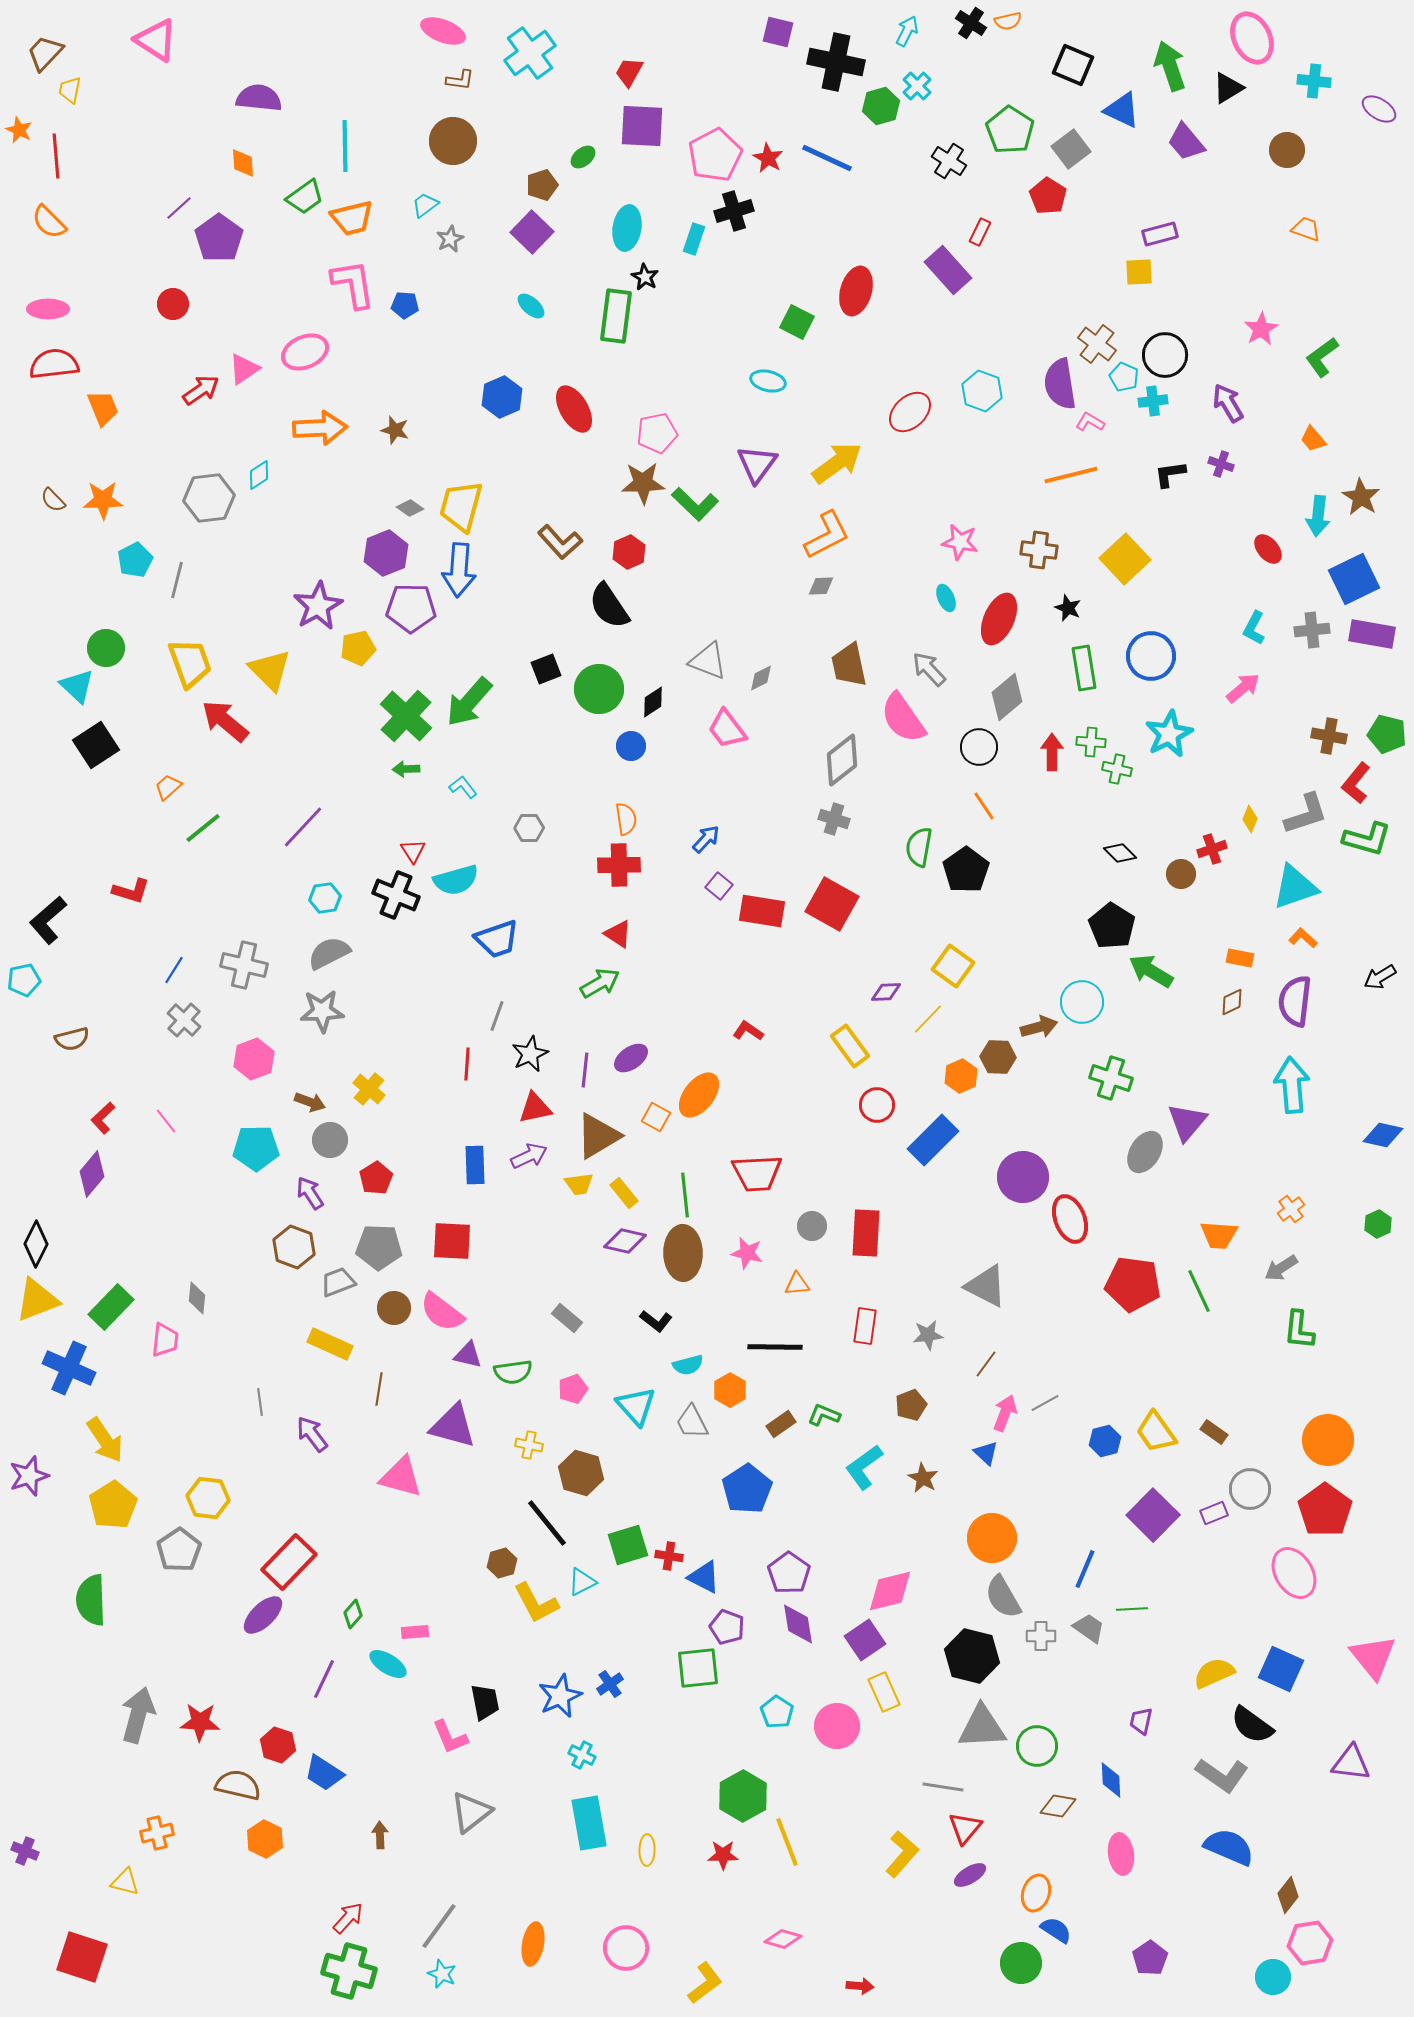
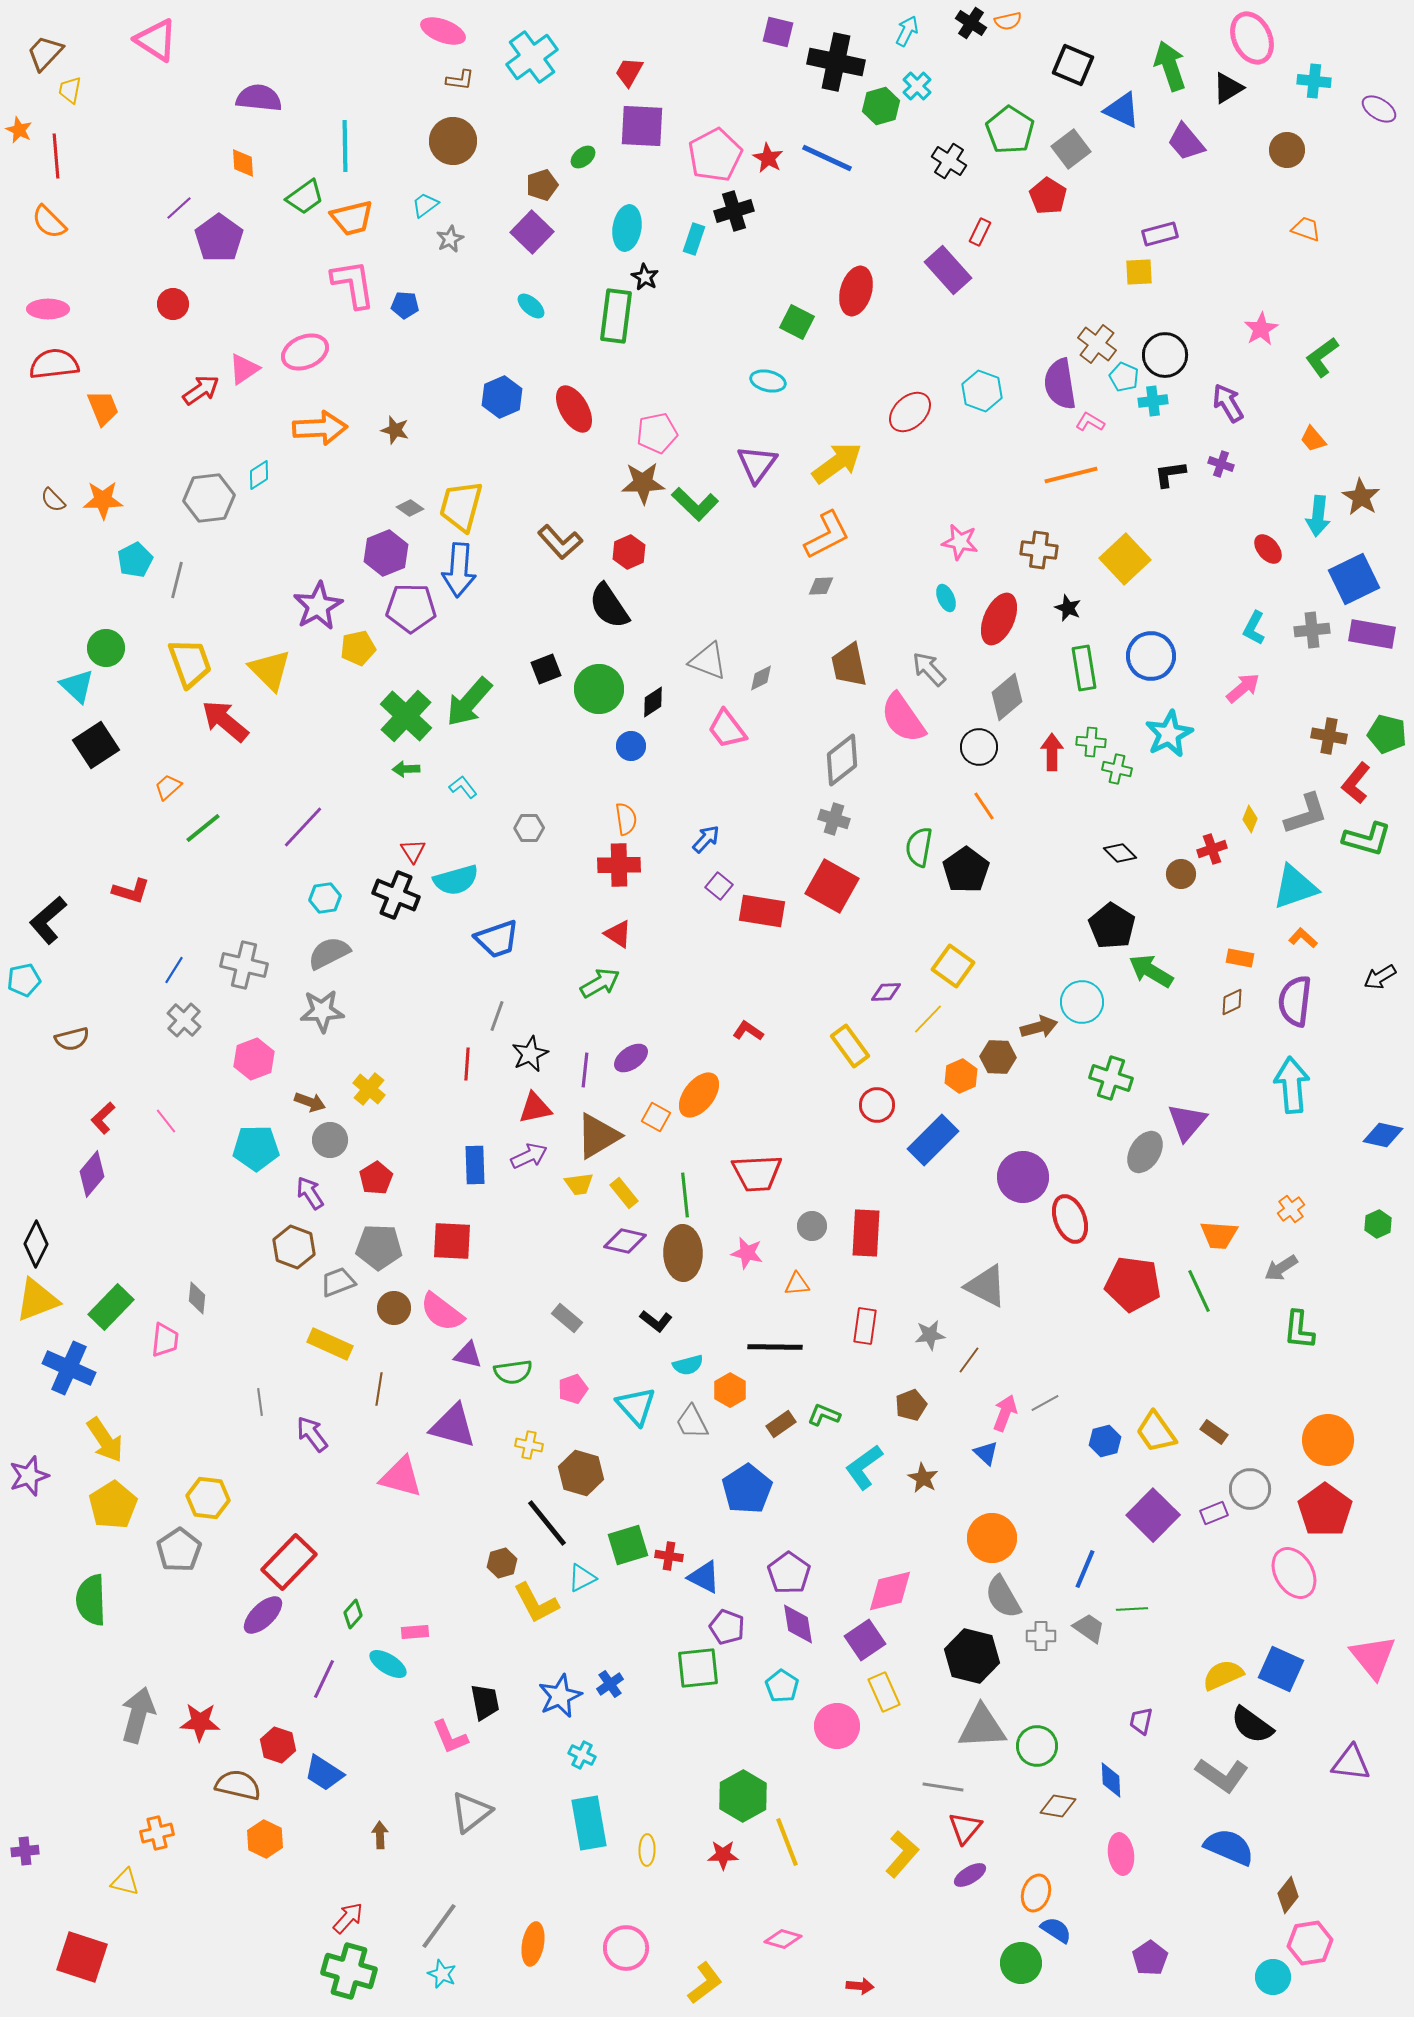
cyan cross at (530, 53): moved 2 px right, 4 px down
red square at (832, 904): moved 18 px up
gray star at (928, 1335): moved 2 px right
brown line at (986, 1364): moved 17 px left, 4 px up
cyan triangle at (582, 1582): moved 4 px up
yellow semicircle at (1214, 1673): moved 9 px right, 2 px down
cyan pentagon at (777, 1712): moved 5 px right, 26 px up
purple cross at (25, 1851): rotated 28 degrees counterclockwise
